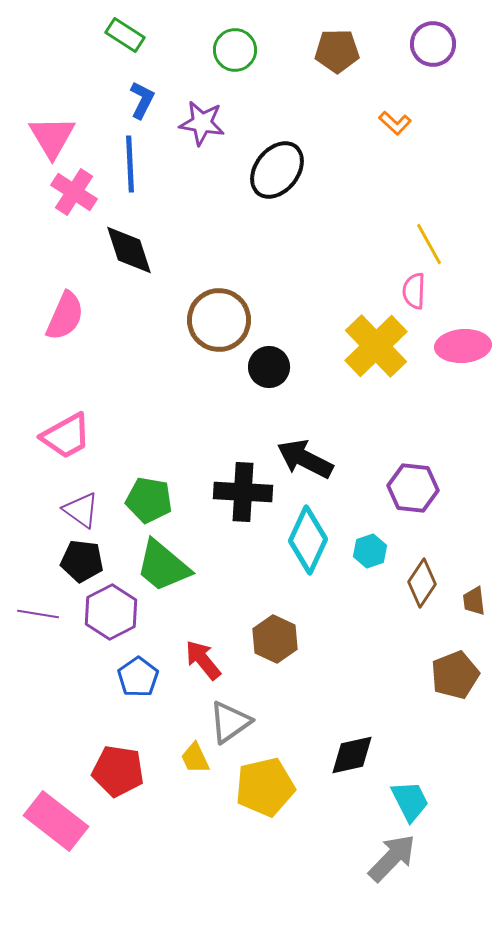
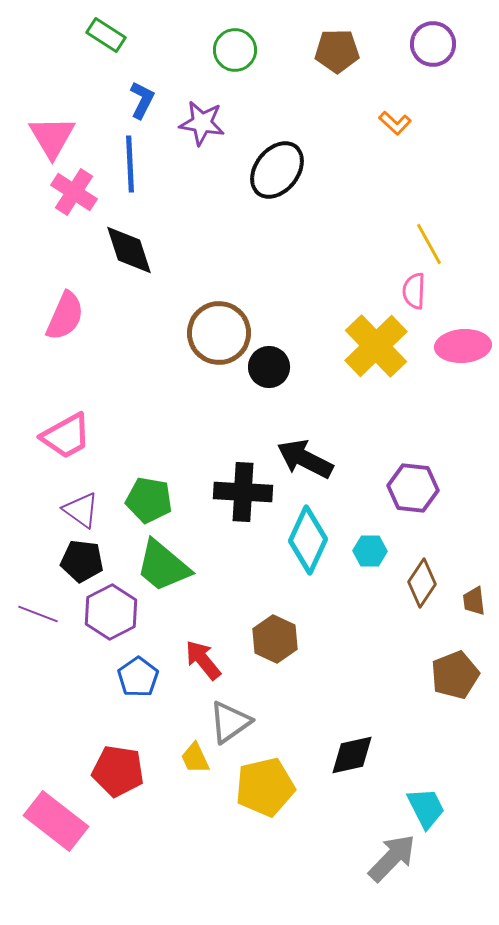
green rectangle at (125, 35): moved 19 px left
brown circle at (219, 320): moved 13 px down
cyan hexagon at (370, 551): rotated 20 degrees clockwise
purple line at (38, 614): rotated 12 degrees clockwise
cyan trapezoid at (410, 801): moved 16 px right, 7 px down
